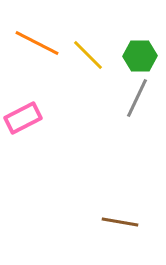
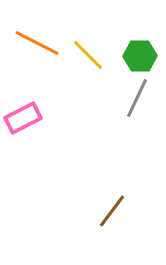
brown line: moved 8 px left, 11 px up; rotated 63 degrees counterclockwise
